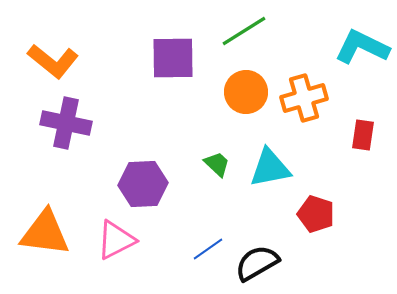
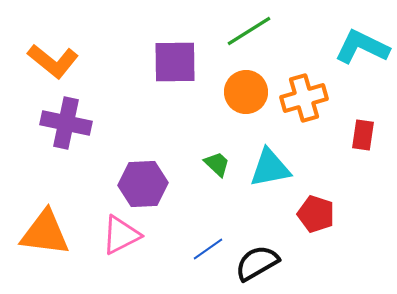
green line: moved 5 px right
purple square: moved 2 px right, 4 px down
pink triangle: moved 5 px right, 5 px up
